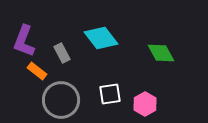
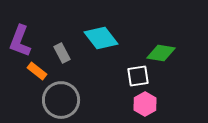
purple L-shape: moved 4 px left
green diamond: rotated 52 degrees counterclockwise
white square: moved 28 px right, 18 px up
